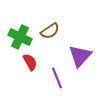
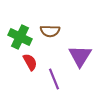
brown semicircle: rotated 36 degrees clockwise
purple triangle: rotated 10 degrees counterclockwise
purple line: moved 3 px left, 1 px down
